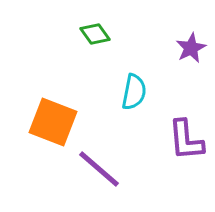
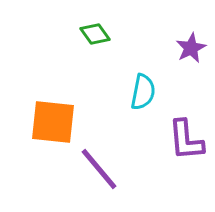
cyan semicircle: moved 9 px right
orange square: rotated 15 degrees counterclockwise
purple line: rotated 9 degrees clockwise
